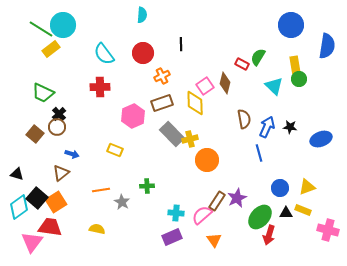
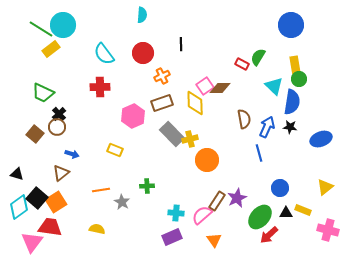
blue semicircle at (327, 46): moved 35 px left, 56 px down
brown diamond at (225, 83): moved 5 px left, 5 px down; rotated 75 degrees clockwise
yellow triangle at (307, 187): moved 18 px right; rotated 18 degrees counterclockwise
red arrow at (269, 235): rotated 30 degrees clockwise
